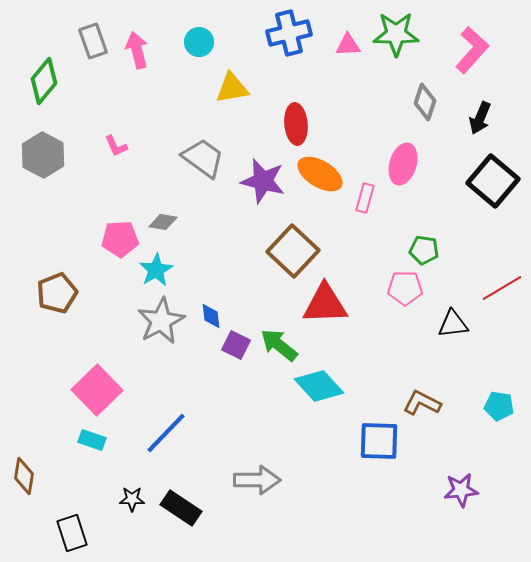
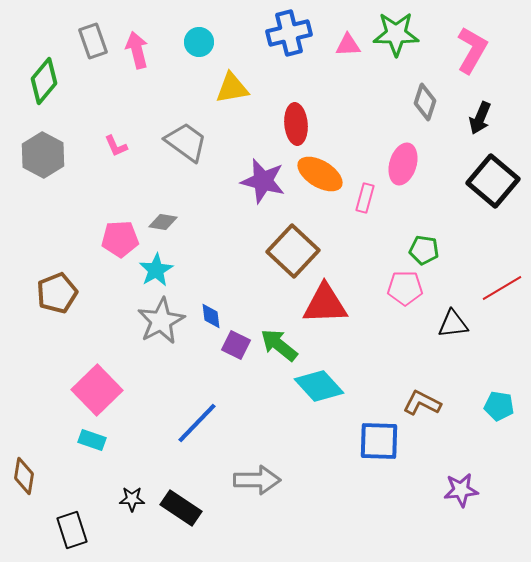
pink L-shape at (472, 50): rotated 12 degrees counterclockwise
gray trapezoid at (203, 158): moved 17 px left, 16 px up
blue line at (166, 433): moved 31 px right, 10 px up
black rectangle at (72, 533): moved 3 px up
